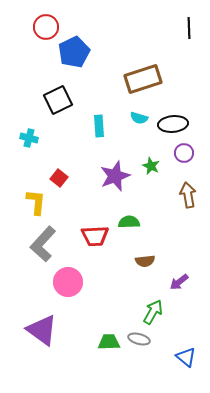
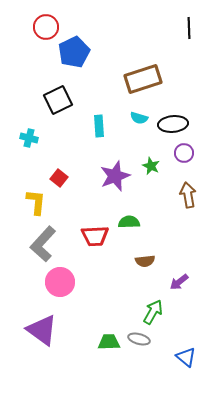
pink circle: moved 8 px left
